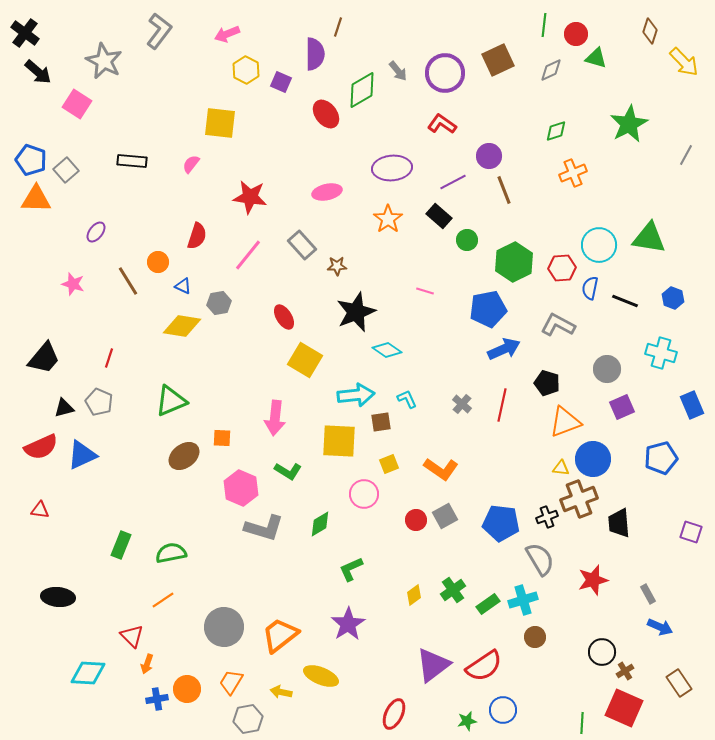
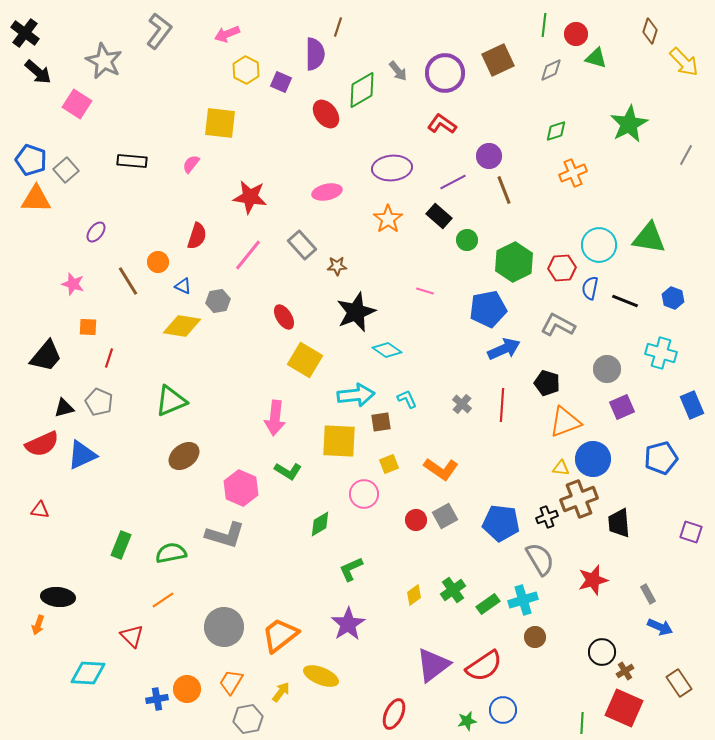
gray hexagon at (219, 303): moved 1 px left, 2 px up
black trapezoid at (44, 358): moved 2 px right, 2 px up
red line at (502, 405): rotated 8 degrees counterclockwise
orange square at (222, 438): moved 134 px left, 111 px up
red semicircle at (41, 447): moved 1 px right, 3 px up
gray L-shape at (264, 528): moved 39 px left, 7 px down
orange arrow at (147, 664): moved 109 px left, 39 px up
yellow arrow at (281, 692): rotated 115 degrees clockwise
